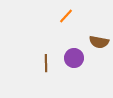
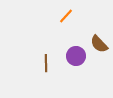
brown semicircle: moved 2 px down; rotated 36 degrees clockwise
purple circle: moved 2 px right, 2 px up
